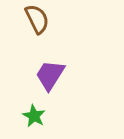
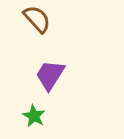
brown semicircle: rotated 16 degrees counterclockwise
